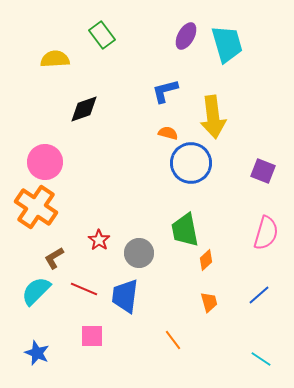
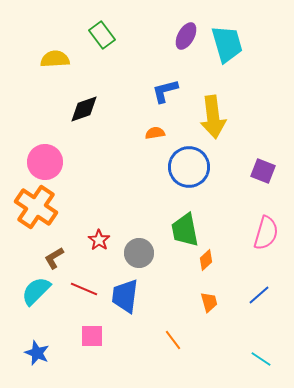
orange semicircle: moved 13 px left; rotated 24 degrees counterclockwise
blue circle: moved 2 px left, 4 px down
